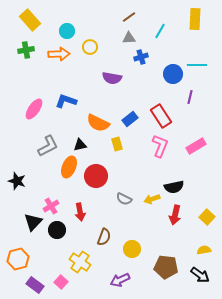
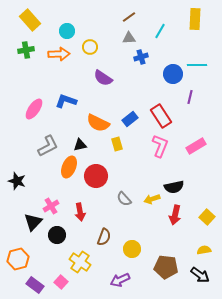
purple semicircle at (112, 78): moved 9 px left; rotated 24 degrees clockwise
gray semicircle at (124, 199): rotated 21 degrees clockwise
black circle at (57, 230): moved 5 px down
